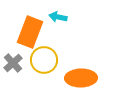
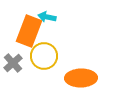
cyan arrow: moved 11 px left
orange rectangle: moved 1 px left, 1 px up
yellow circle: moved 4 px up
